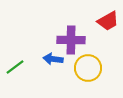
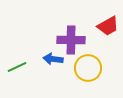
red trapezoid: moved 5 px down
green line: moved 2 px right; rotated 12 degrees clockwise
